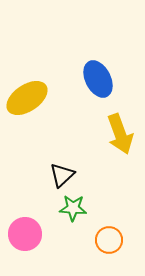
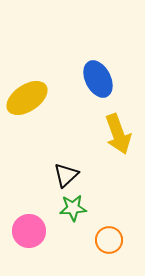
yellow arrow: moved 2 px left
black triangle: moved 4 px right
green star: rotated 8 degrees counterclockwise
pink circle: moved 4 px right, 3 px up
